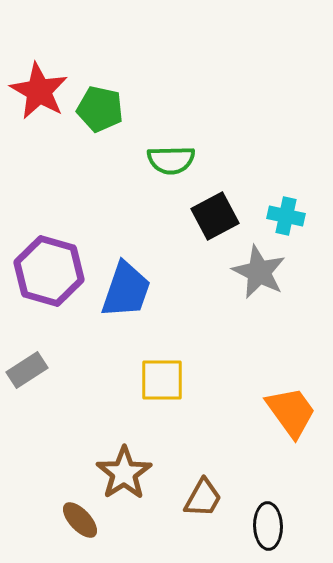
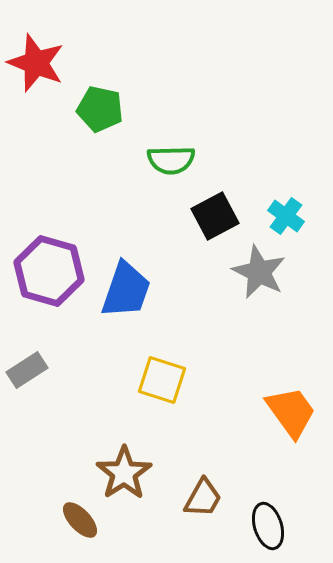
red star: moved 3 px left, 28 px up; rotated 8 degrees counterclockwise
cyan cross: rotated 24 degrees clockwise
yellow square: rotated 18 degrees clockwise
black ellipse: rotated 15 degrees counterclockwise
